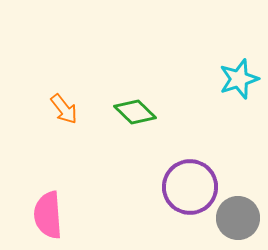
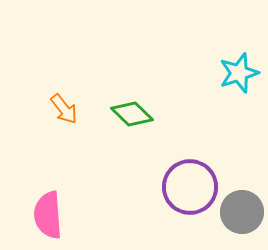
cyan star: moved 6 px up
green diamond: moved 3 px left, 2 px down
gray circle: moved 4 px right, 6 px up
